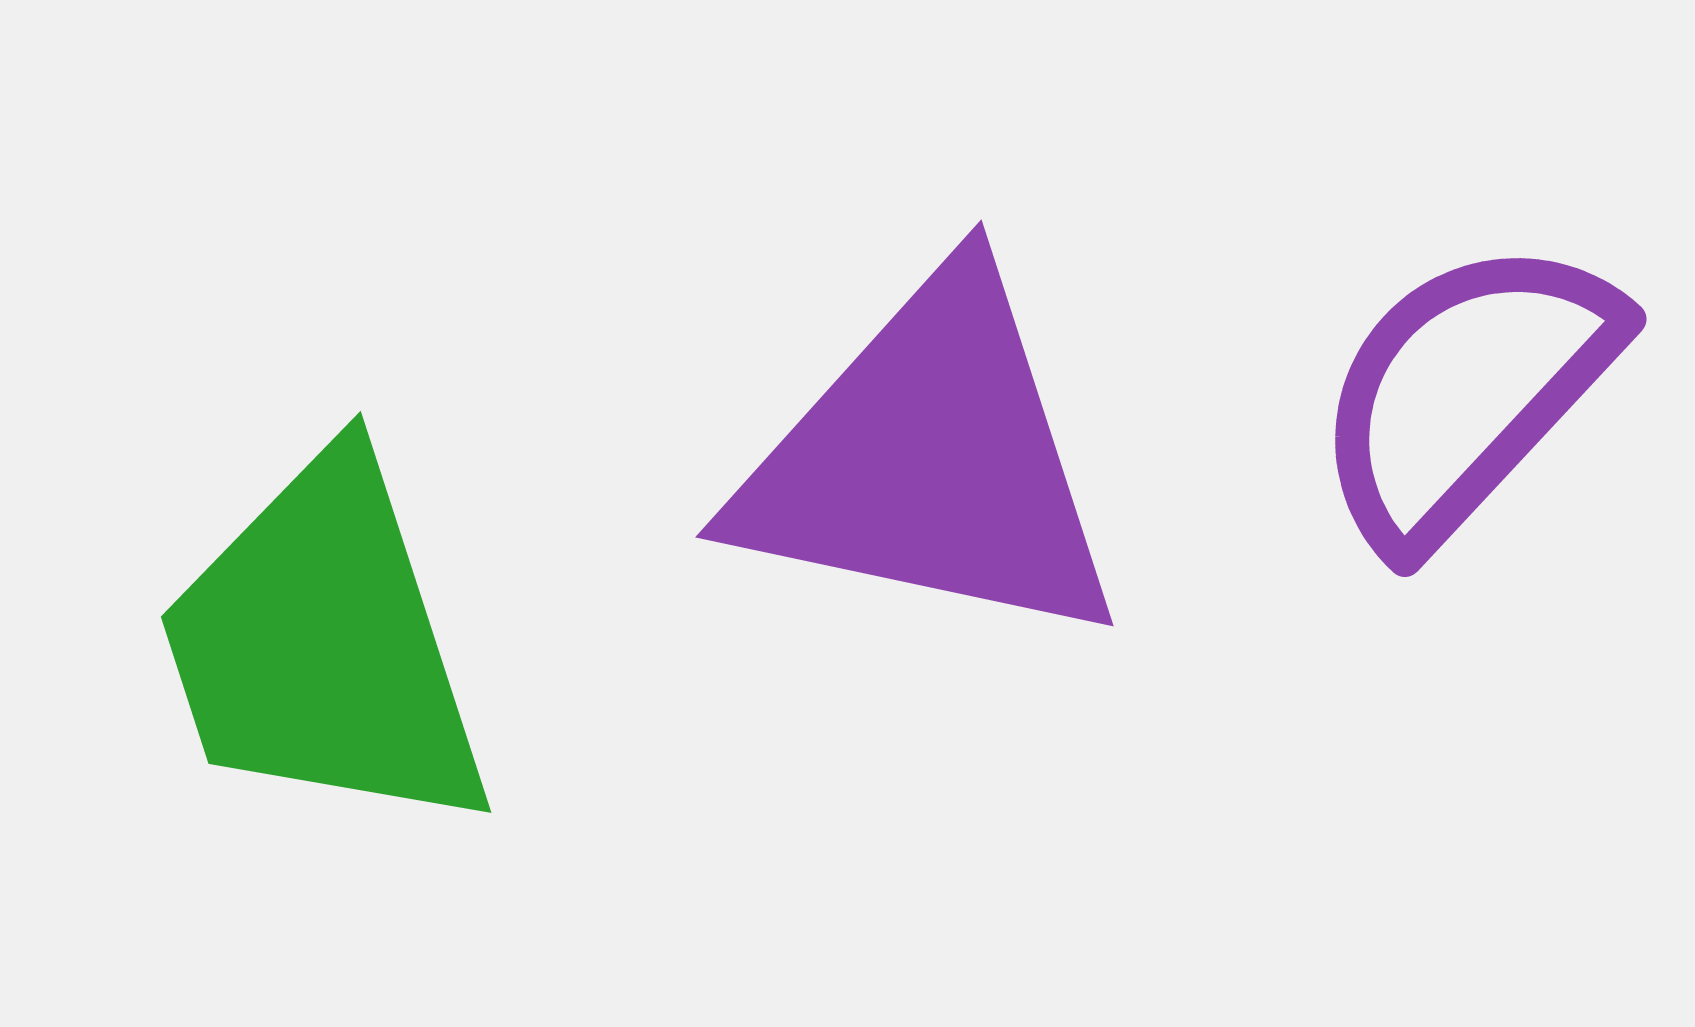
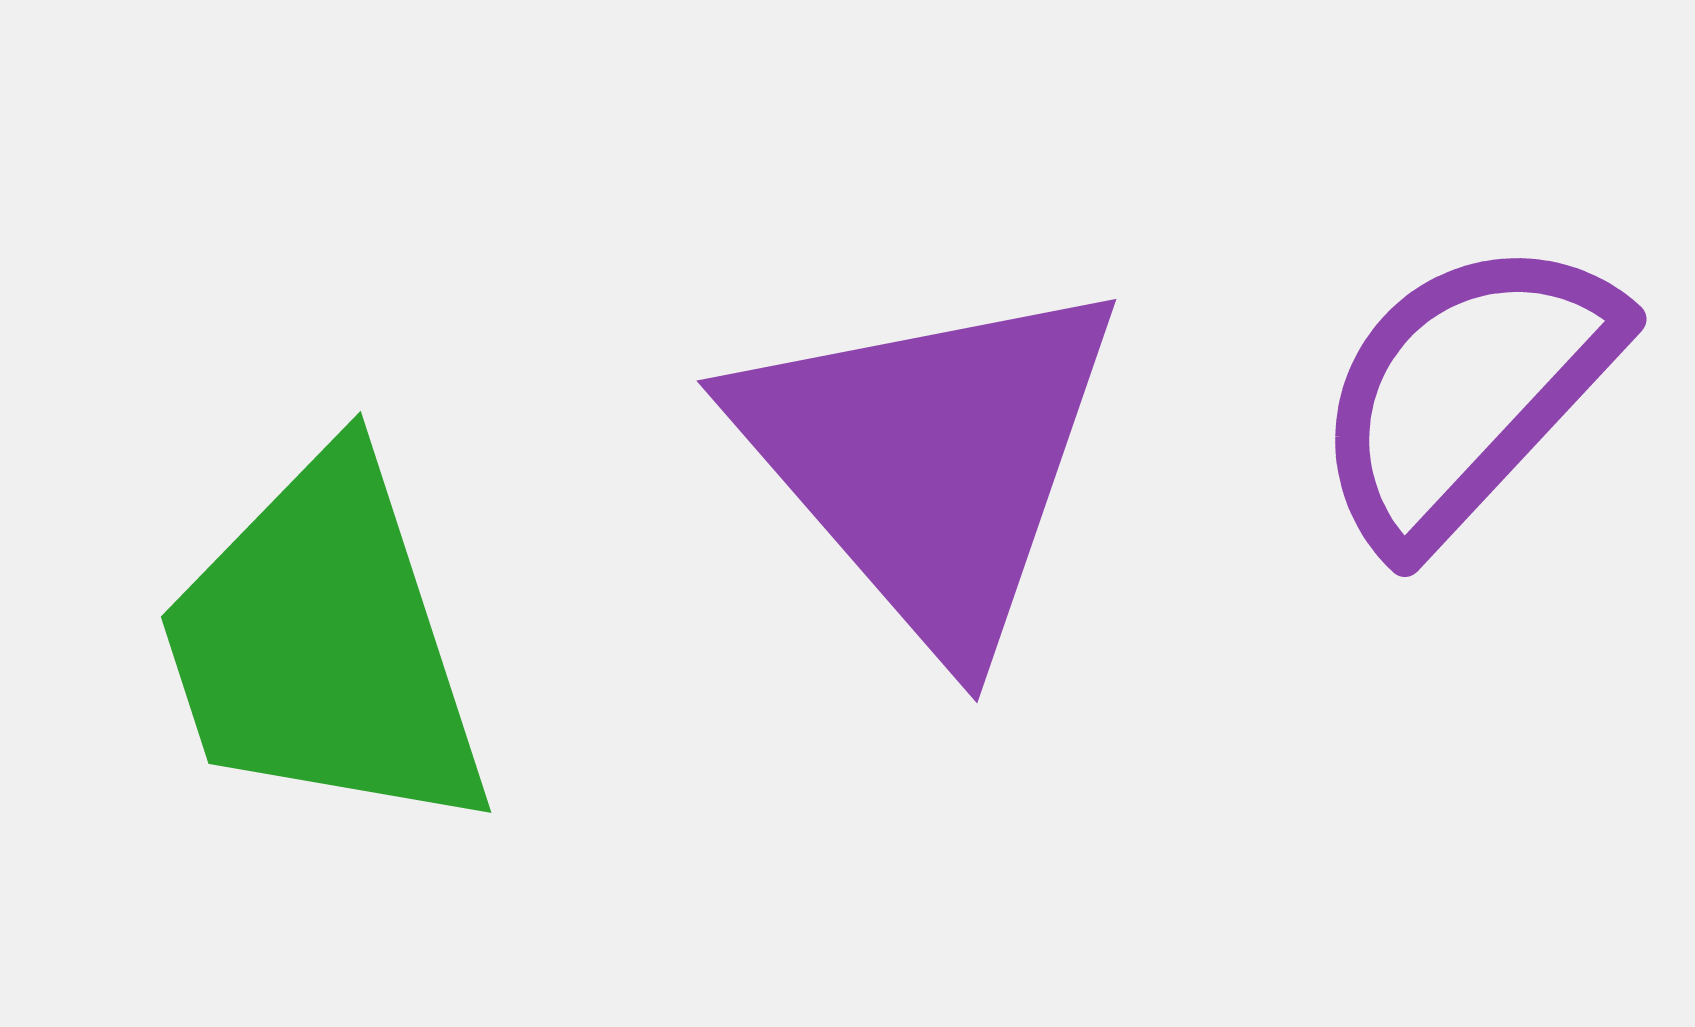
purple triangle: rotated 37 degrees clockwise
